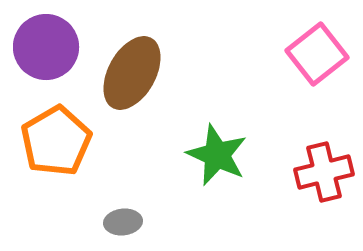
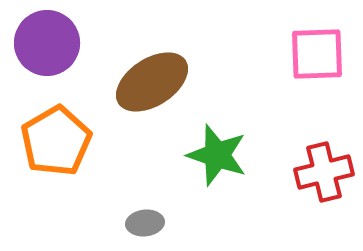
purple circle: moved 1 px right, 4 px up
pink square: rotated 36 degrees clockwise
brown ellipse: moved 20 px right, 9 px down; rotated 28 degrees clockwise
green star: rotated 6 degrees counterclockwise
gray ellipse: moved 22 px right, 1 px down
